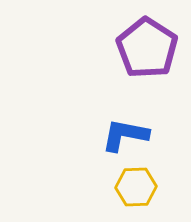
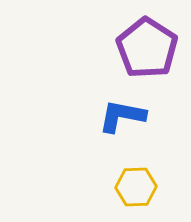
blue L-shape: moved 3 px left, 19 px up
